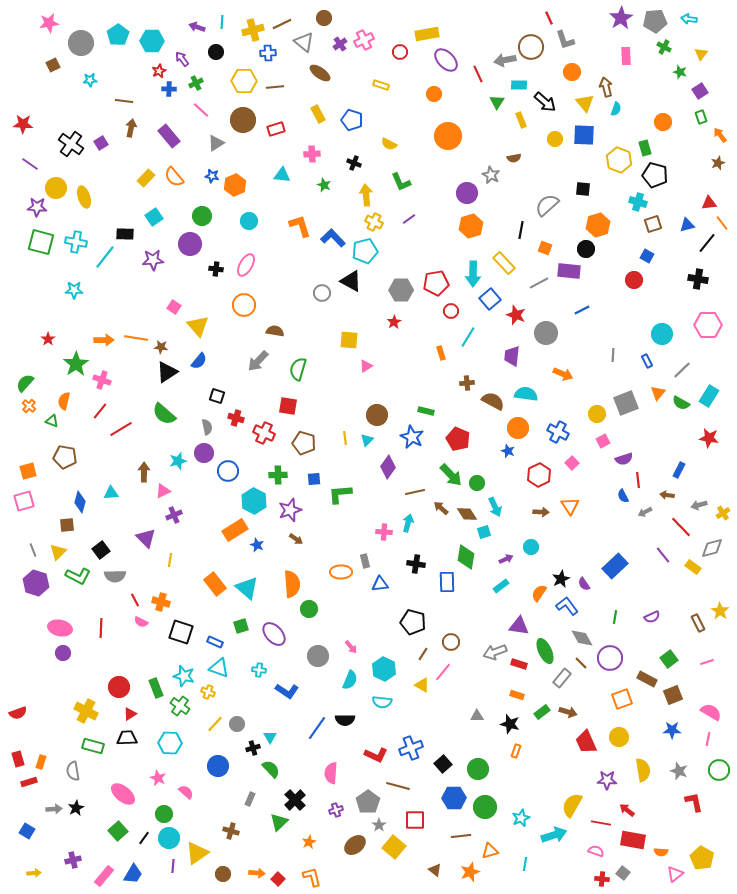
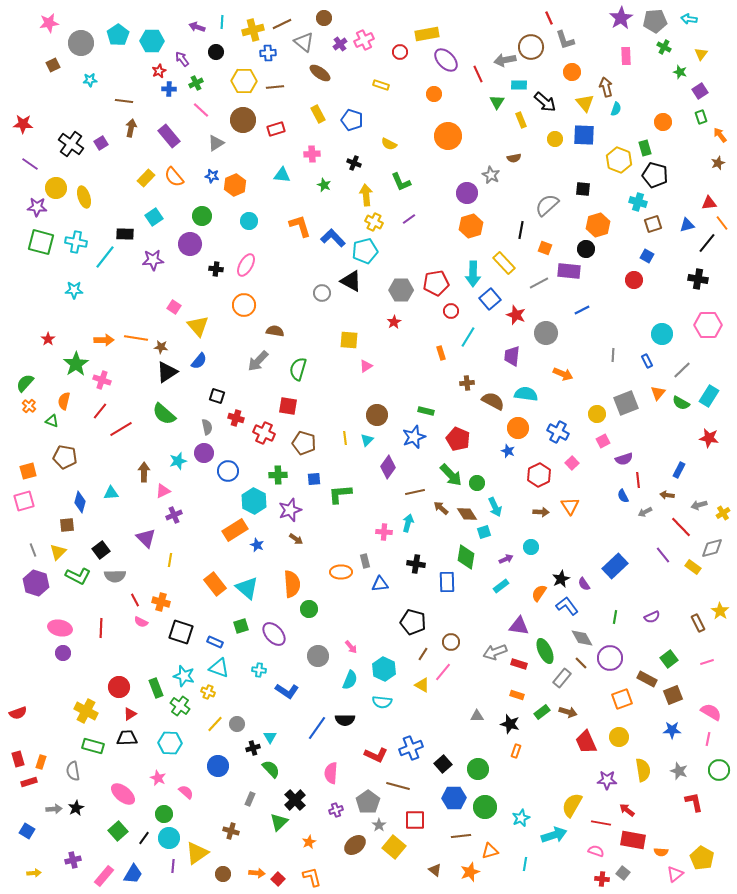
blue star at (412, 437): moved 2 px right; rotated 25 degrees clockwise
